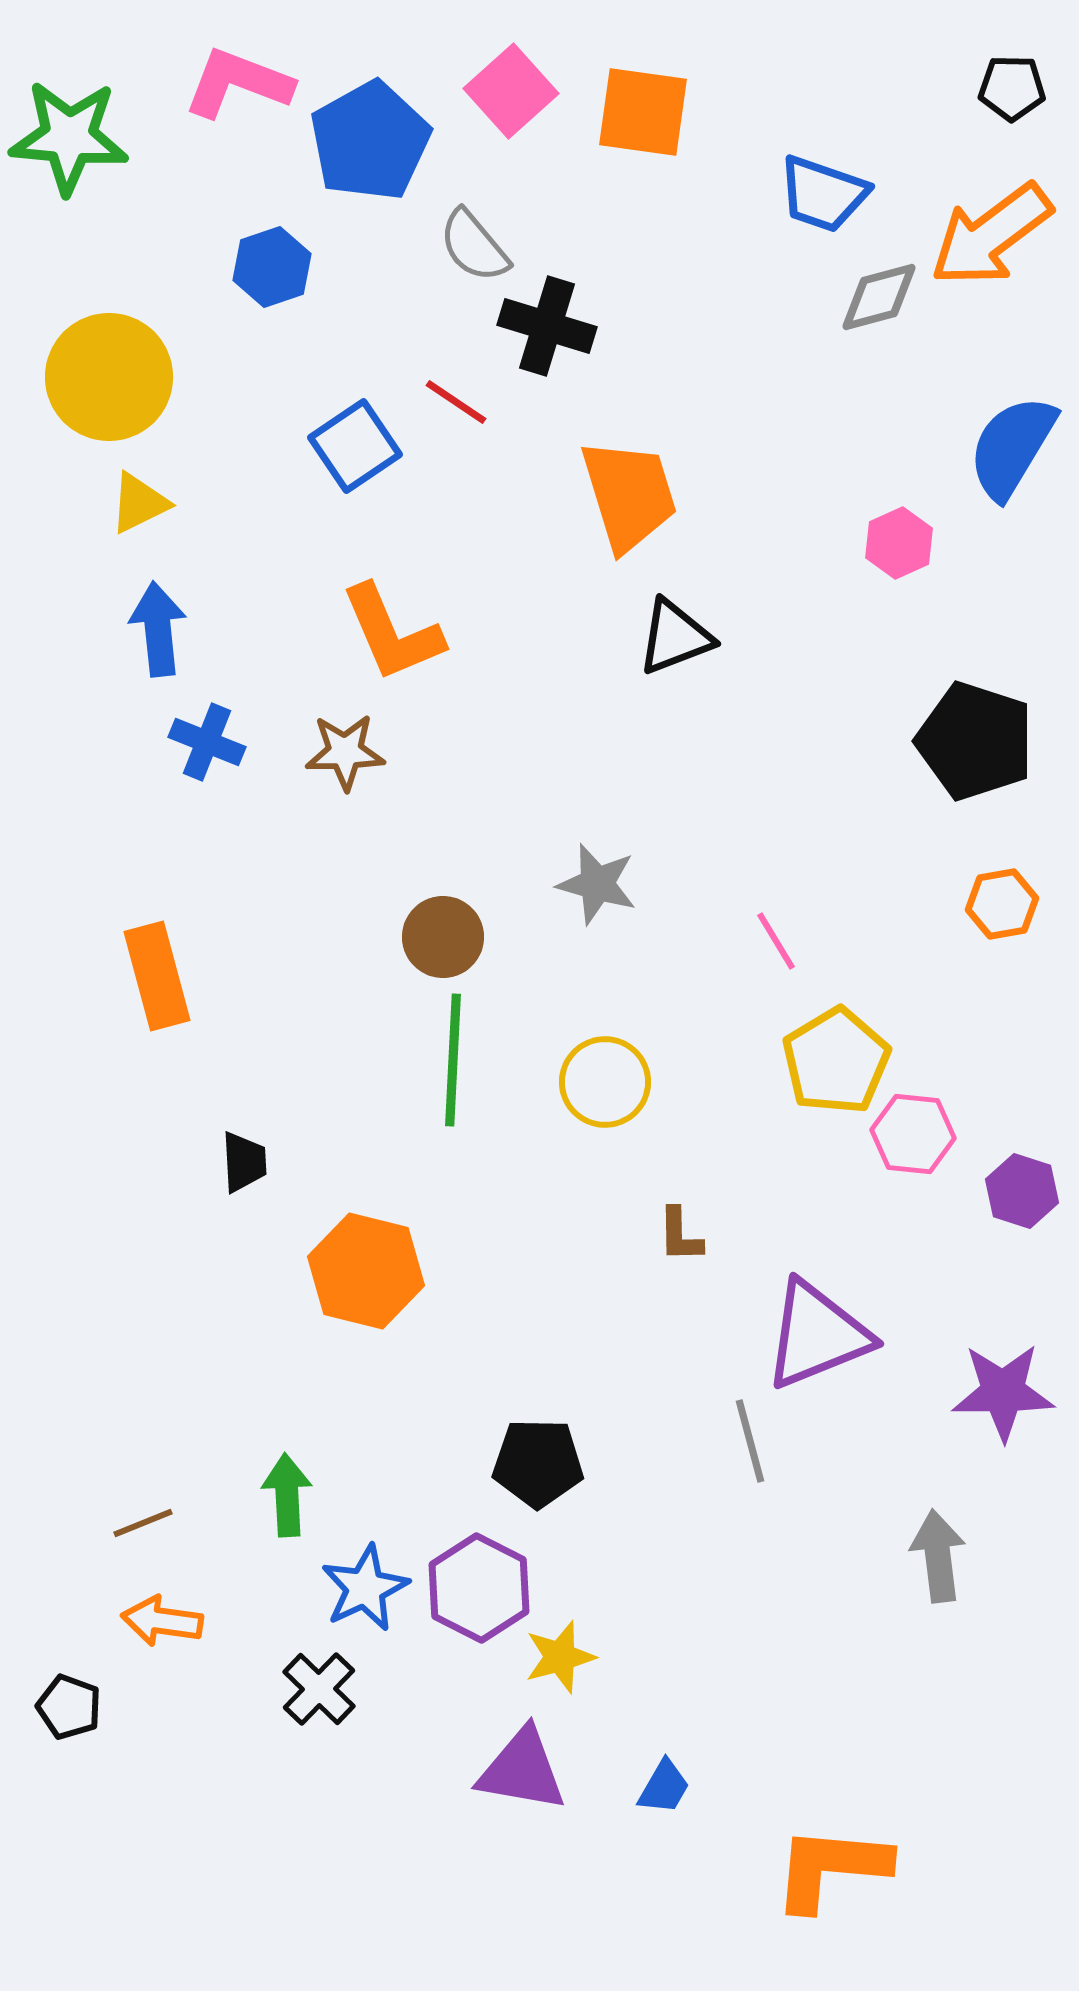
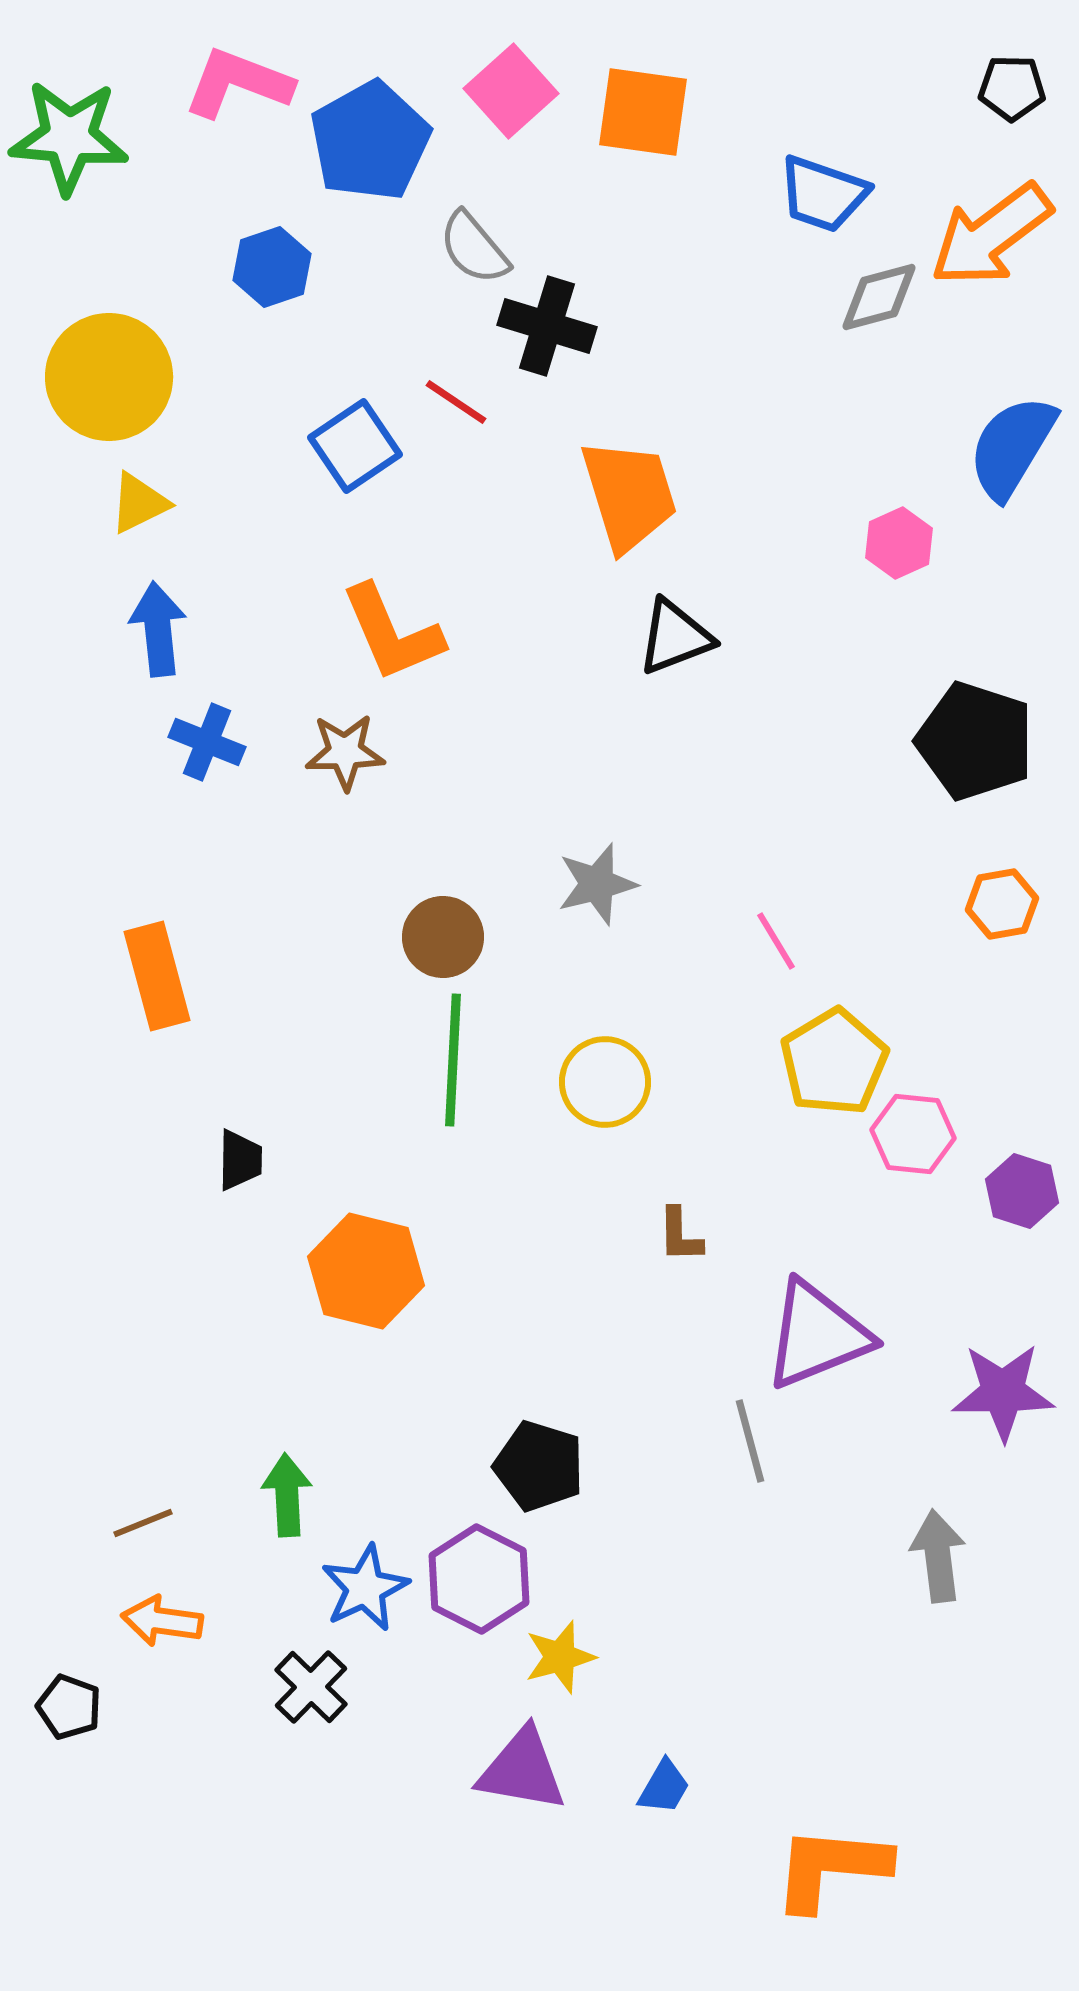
gray semicircle at (474, 246): moved 2 px down
gray star at (597, 884): rotated 30 degrees counterclockwise
yellow pentagon at (836, 1061): moved 2 px left, 1 px down
black trapezoid at (244, 1162): moved 4 px left, 2 px up; rotated 4 degrees clockwise
black pentagon at (538, 1463): moved 1 px right, 3 px down; rotated 16 degrees clockwise
purple hexagon at (479, 1588): moved 9 px up
black cross at (319, 1689): moved 8 px left, 2 px up
